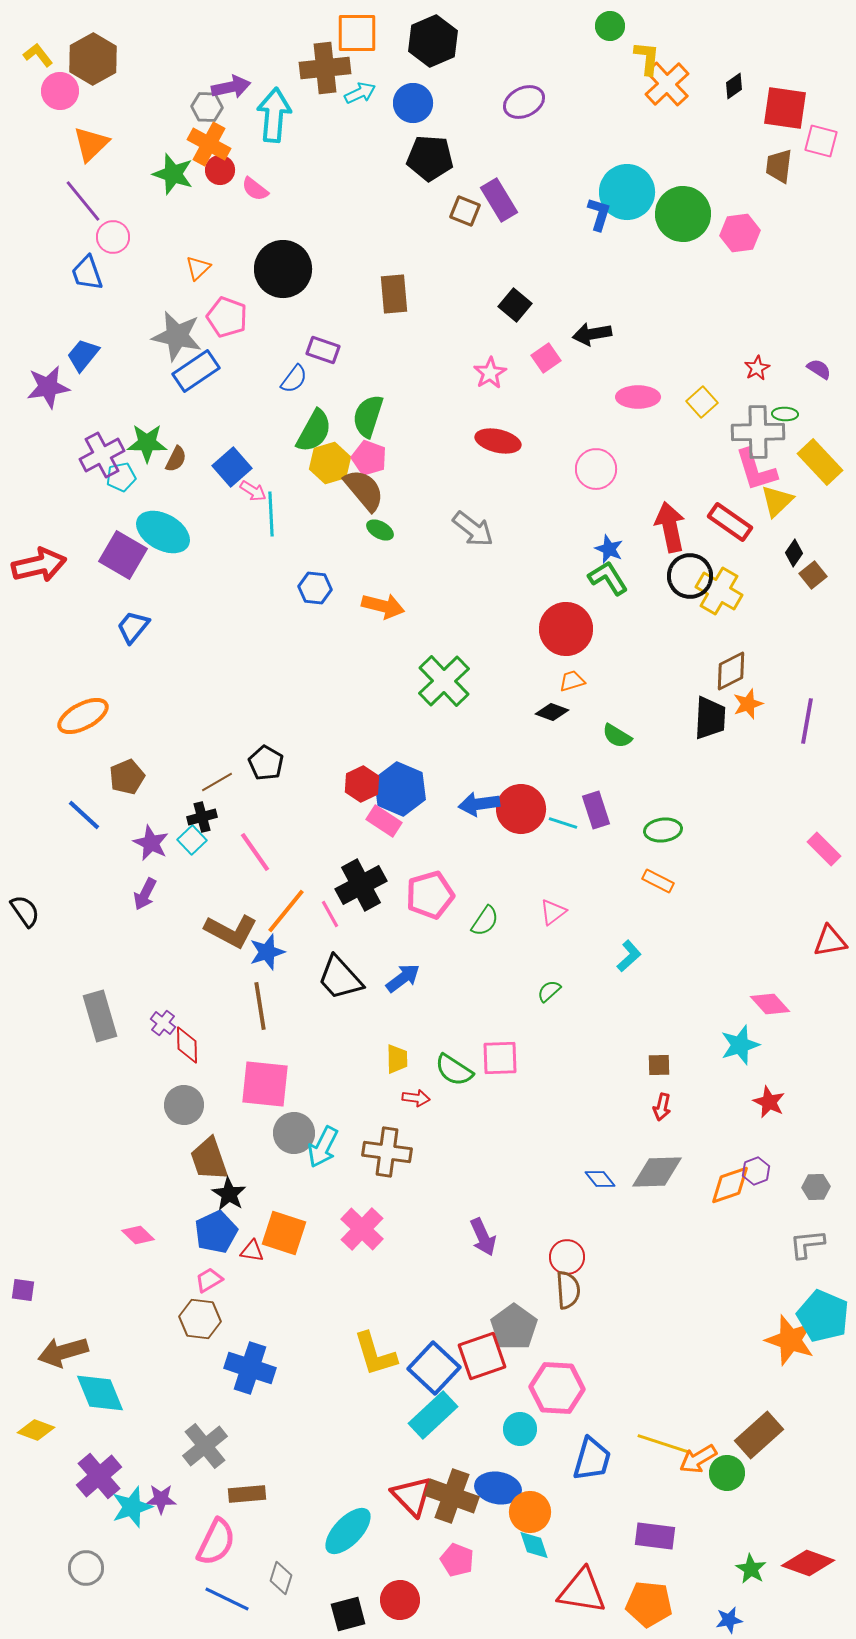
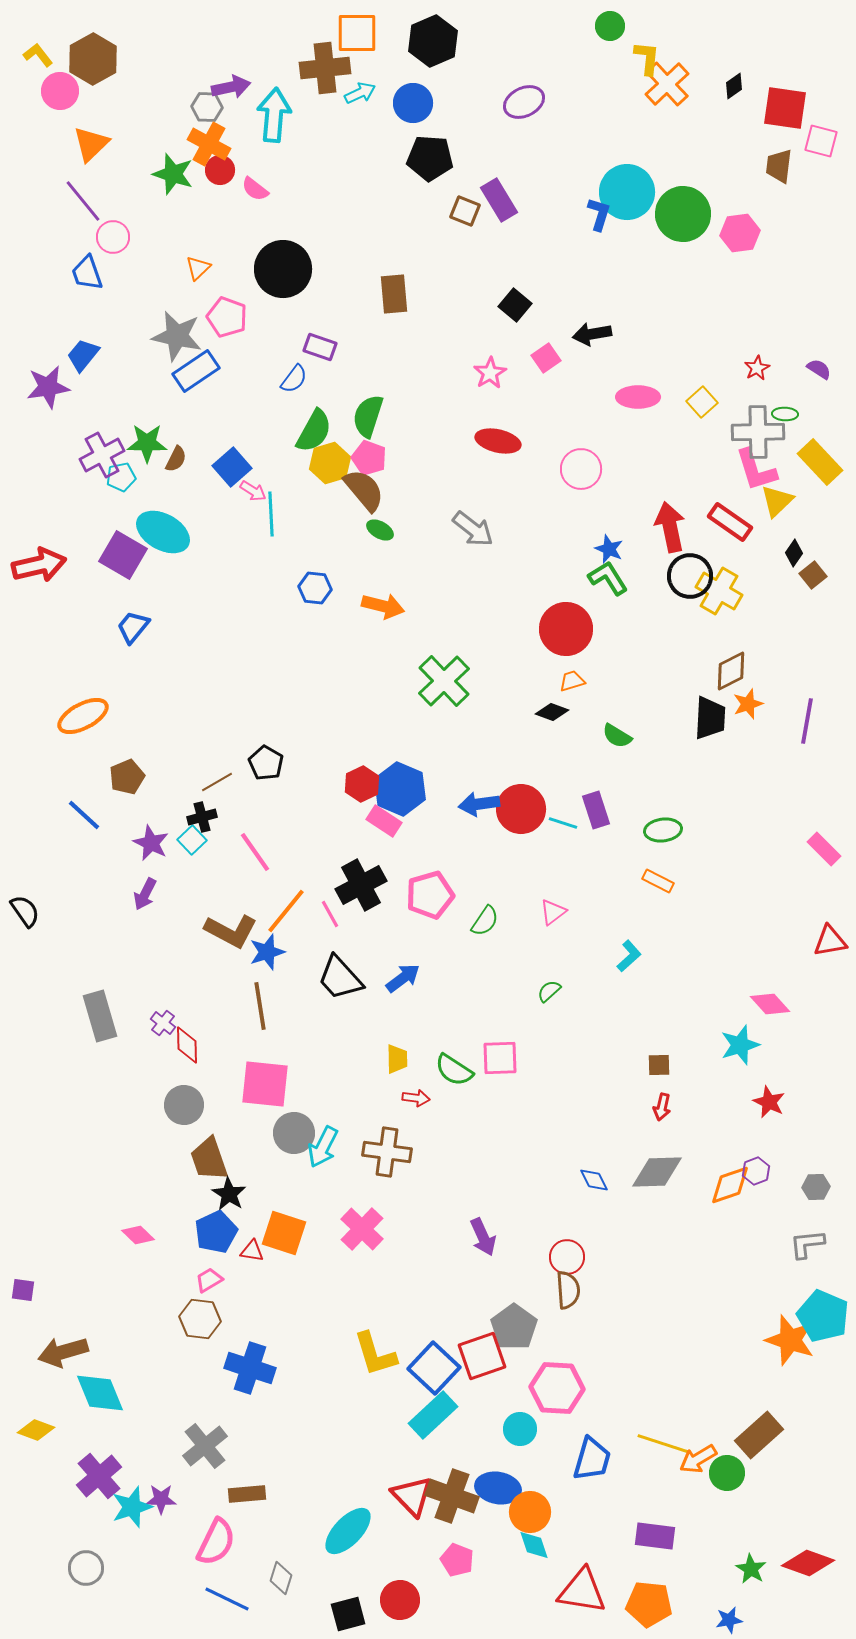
purple rectangle at (323, 350): moved 3 px left, 3 px up
pink circle at (596, 469): moved 15 px left
blue diamond at (600, 1179): moved 6 px left, 1 px down; rotated 12 degrees clockwise
